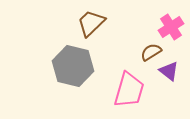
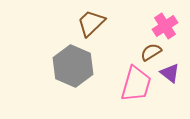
pink cross: moved 6 px left, 1 px up
gray hexagon: rotated 9 degrees clockwise
purple triangle: moved 1 px right, 2 px down
pink trapezoid: moved 7 px right, 6 px up
